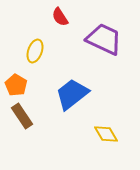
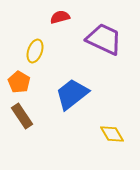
red semicircle: rotated 108 degrees clockwise
orange pentagon: moved 3 px right, 3 px up
yellow diamond: moved 6 px right
